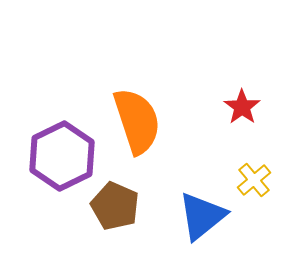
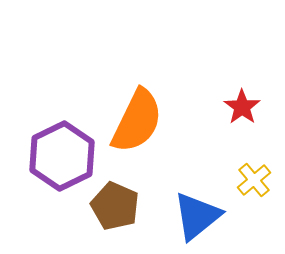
orange semicircle: rotated 44 degrees clockwise
blue triangle: moved 5 px left
